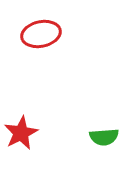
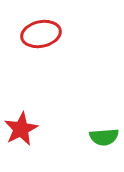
red star: moved 4 px up
